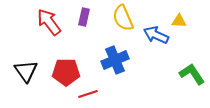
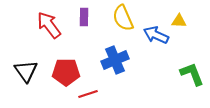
purple rectangle: rotated 12 degrees counterclockwise
red arrow: moved 3 px down
green L-shape: rotated 12 degrees clockwise
